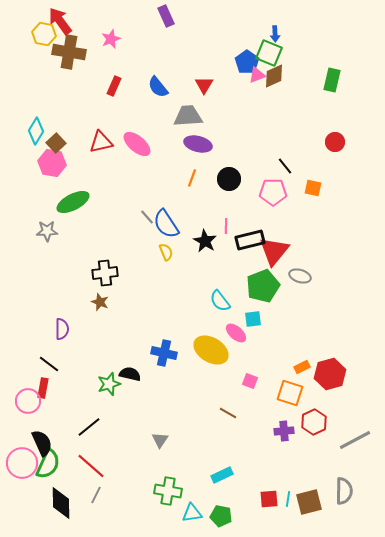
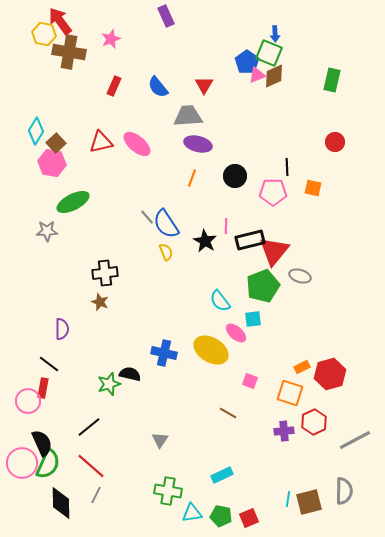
black line at (285, 166): moved 2 px right, 1 px down; rotated 36 degrees clockwise
black circle at (229, 179): moved 6 px right, 3 px up
red square at (269, 499): moved 20 px left, 19 px down; rotated 18 degrees counterclockwise
